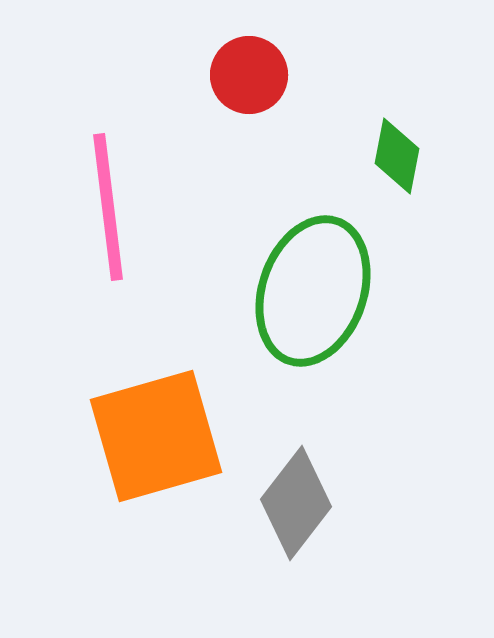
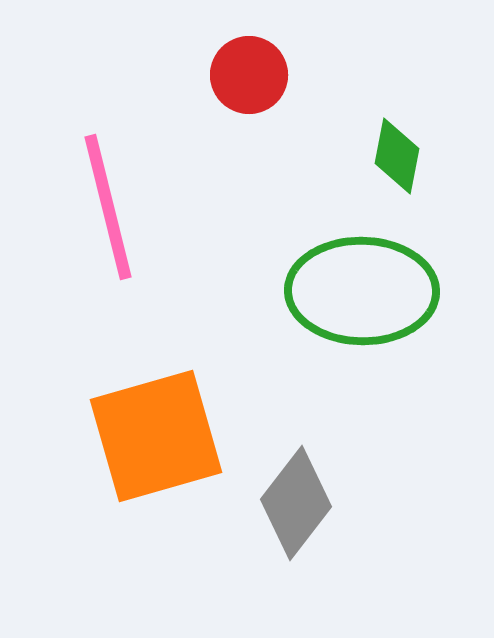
pink line: rotated 7 degrees counterclockwise
green ellipse: moved 49 px right; rotated 72 degrees clockwise
